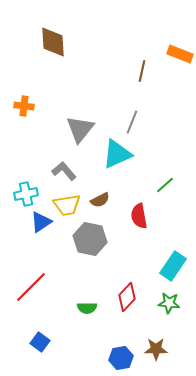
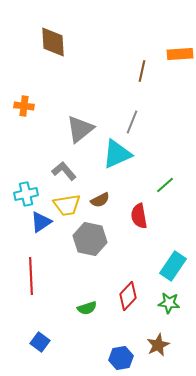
orange rectangle: rotated 25 degrees counterclockwise
gray triangle: rotated 12 degrees clockwise
red line: moved 11 px up; rotated 48 degrees counterclockwise
red diamond: moved 1 px right, 1 px up
green semicircle: rotated 18 degrees counterclockwise
brown star: moved 2 px right, 4 px up; rotated 25 degrees counterclockwise
